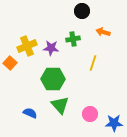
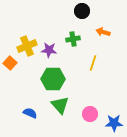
purple star: moved 2 px left, 2 px down
